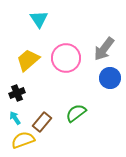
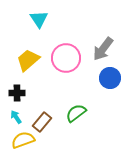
gray arrow: moved 1 px left
black cross: rotated 21 degrees clockwise
cyan arrow: moved 1 px right, 1 px up
